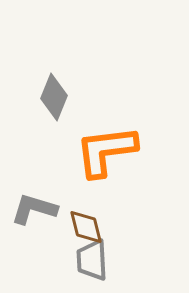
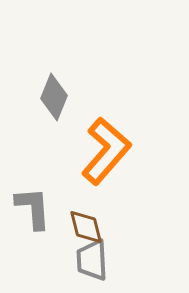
orange L-shape: rotated 138 degrees clockwise
gray L-shape: moved 1 px left, 1 px up; rotated 69 degrees clockwise
